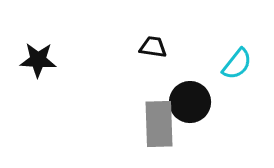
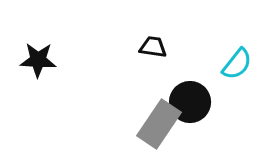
gray rectangle: rotated 36 degrees clockwise
